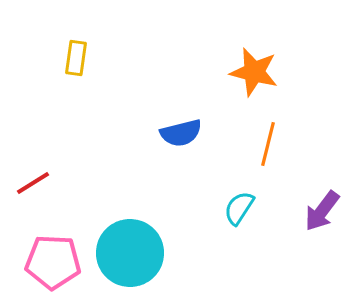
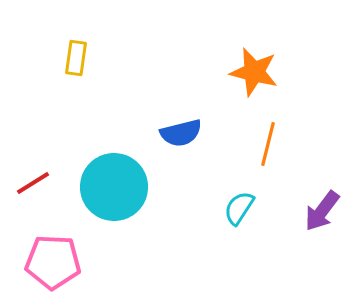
cyan circle: moved 16 px left, 66 px up
